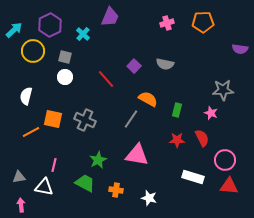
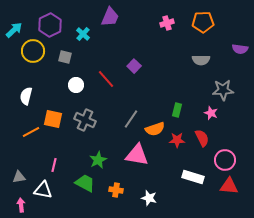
gray semicircle: moved 36 px right, 4 px up; rotated 12 degrees counterclockwise
white circle: moved 11 px right, 8 px down
orange semicircle: moved 7 px right, 30 px down; rotated 132 degrees clockwise
white triangle: moved 1 px left, 3 px down
